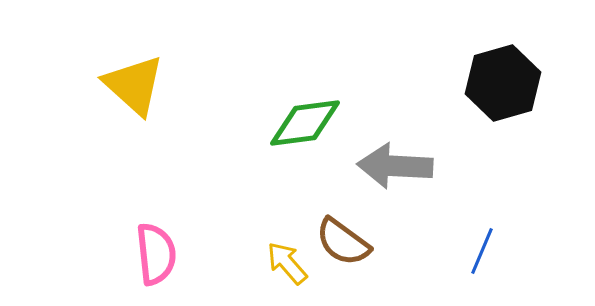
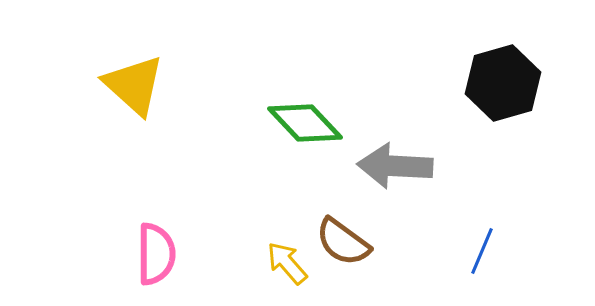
green diamond: rotated 54 degrees clockwise
pink semicircle: rotated 6 degrees clockwise
